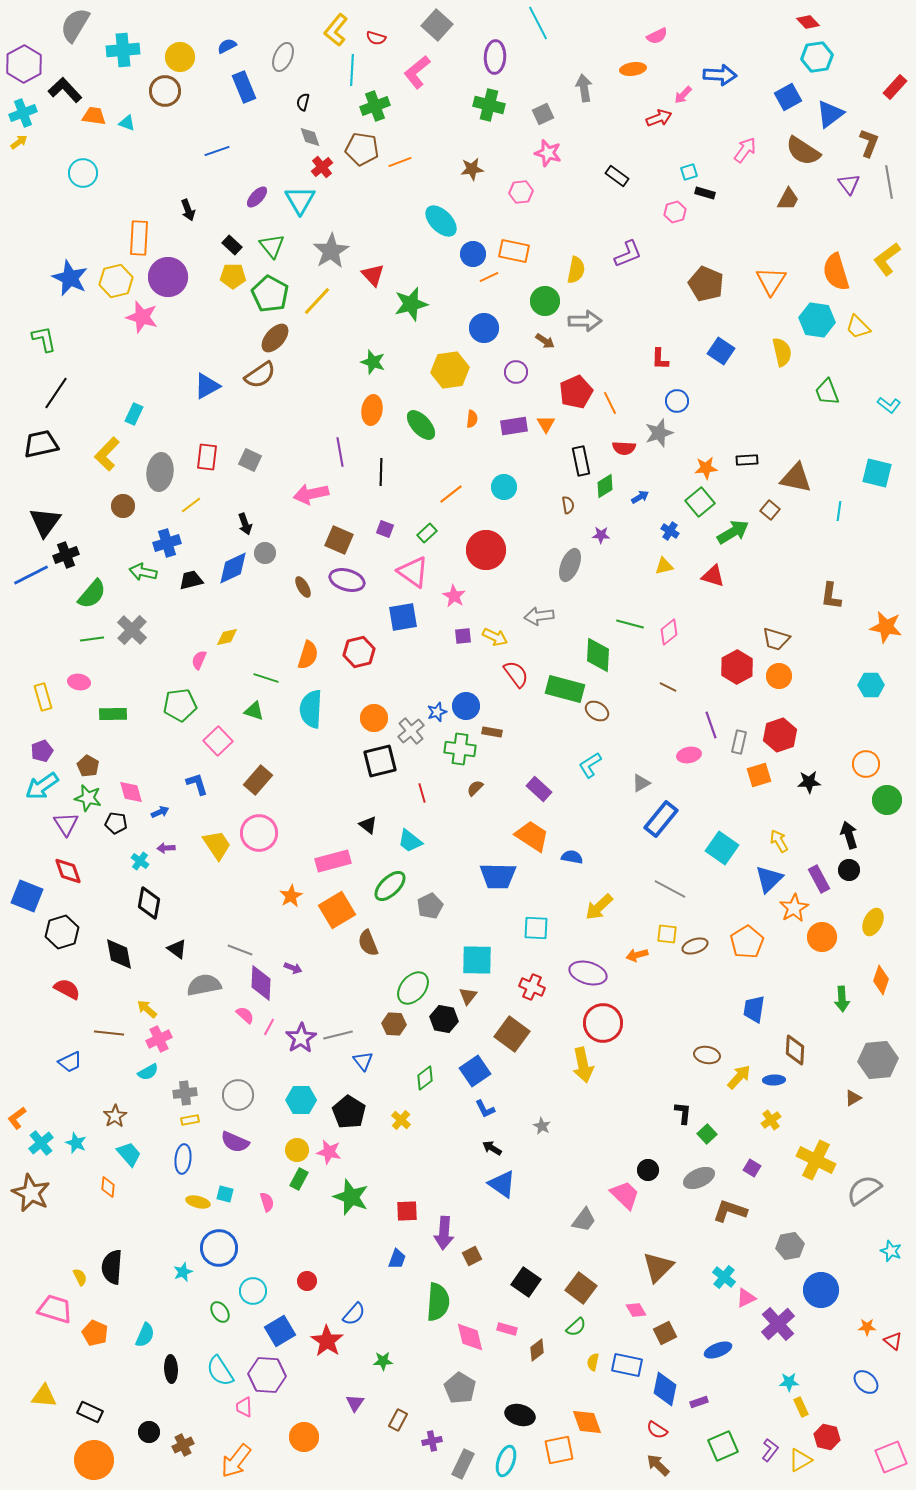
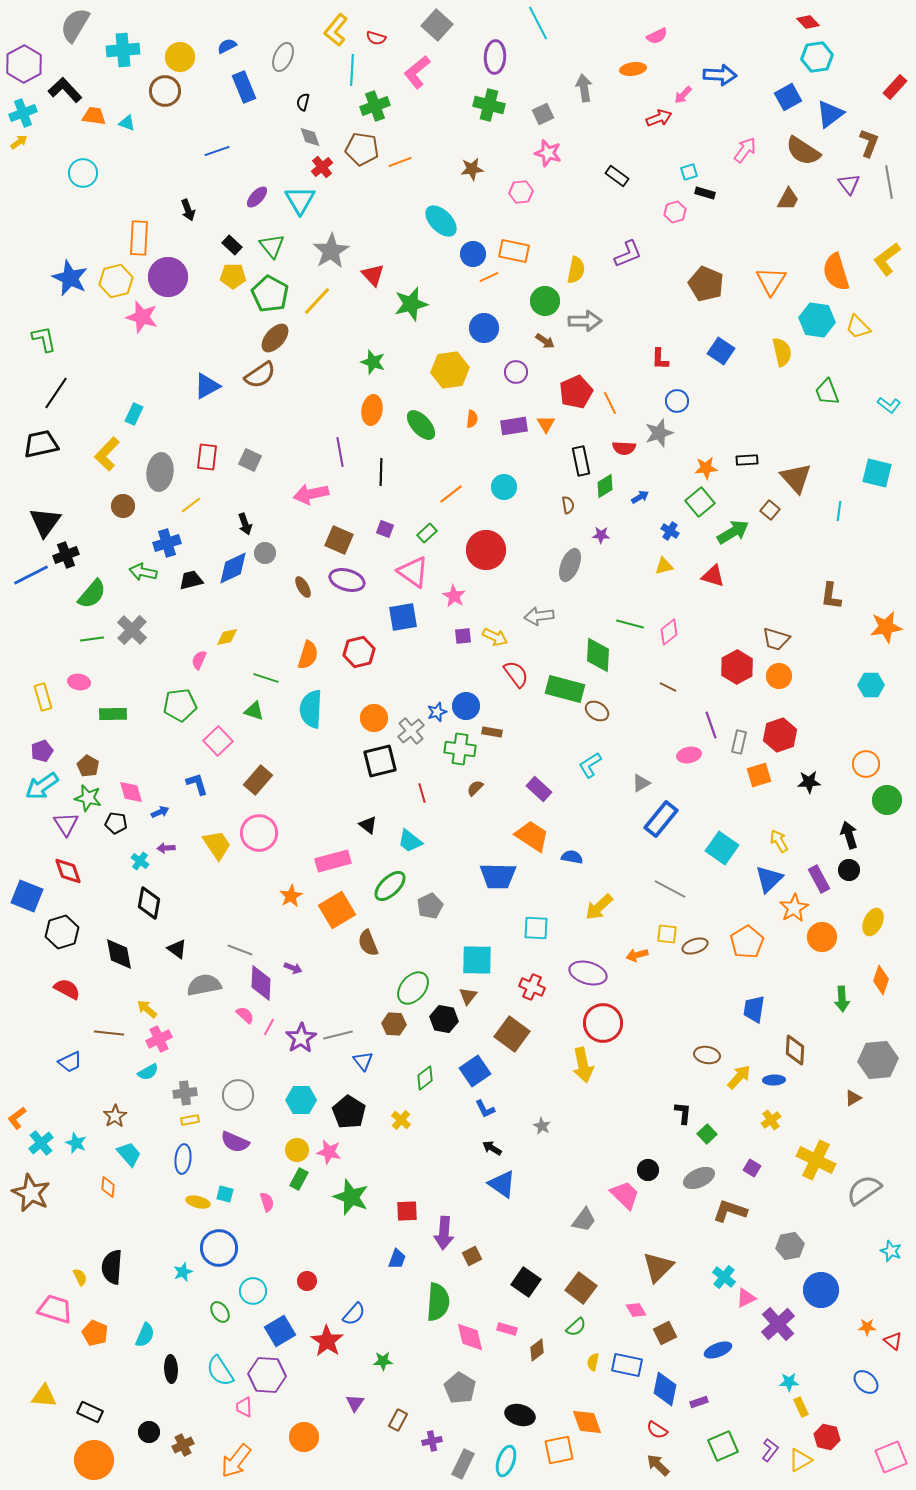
brown triangle at (796, 478): rotated 36 degrees clockwise
orange star at (886, 627): rotated 20 degrees counterclockwise
